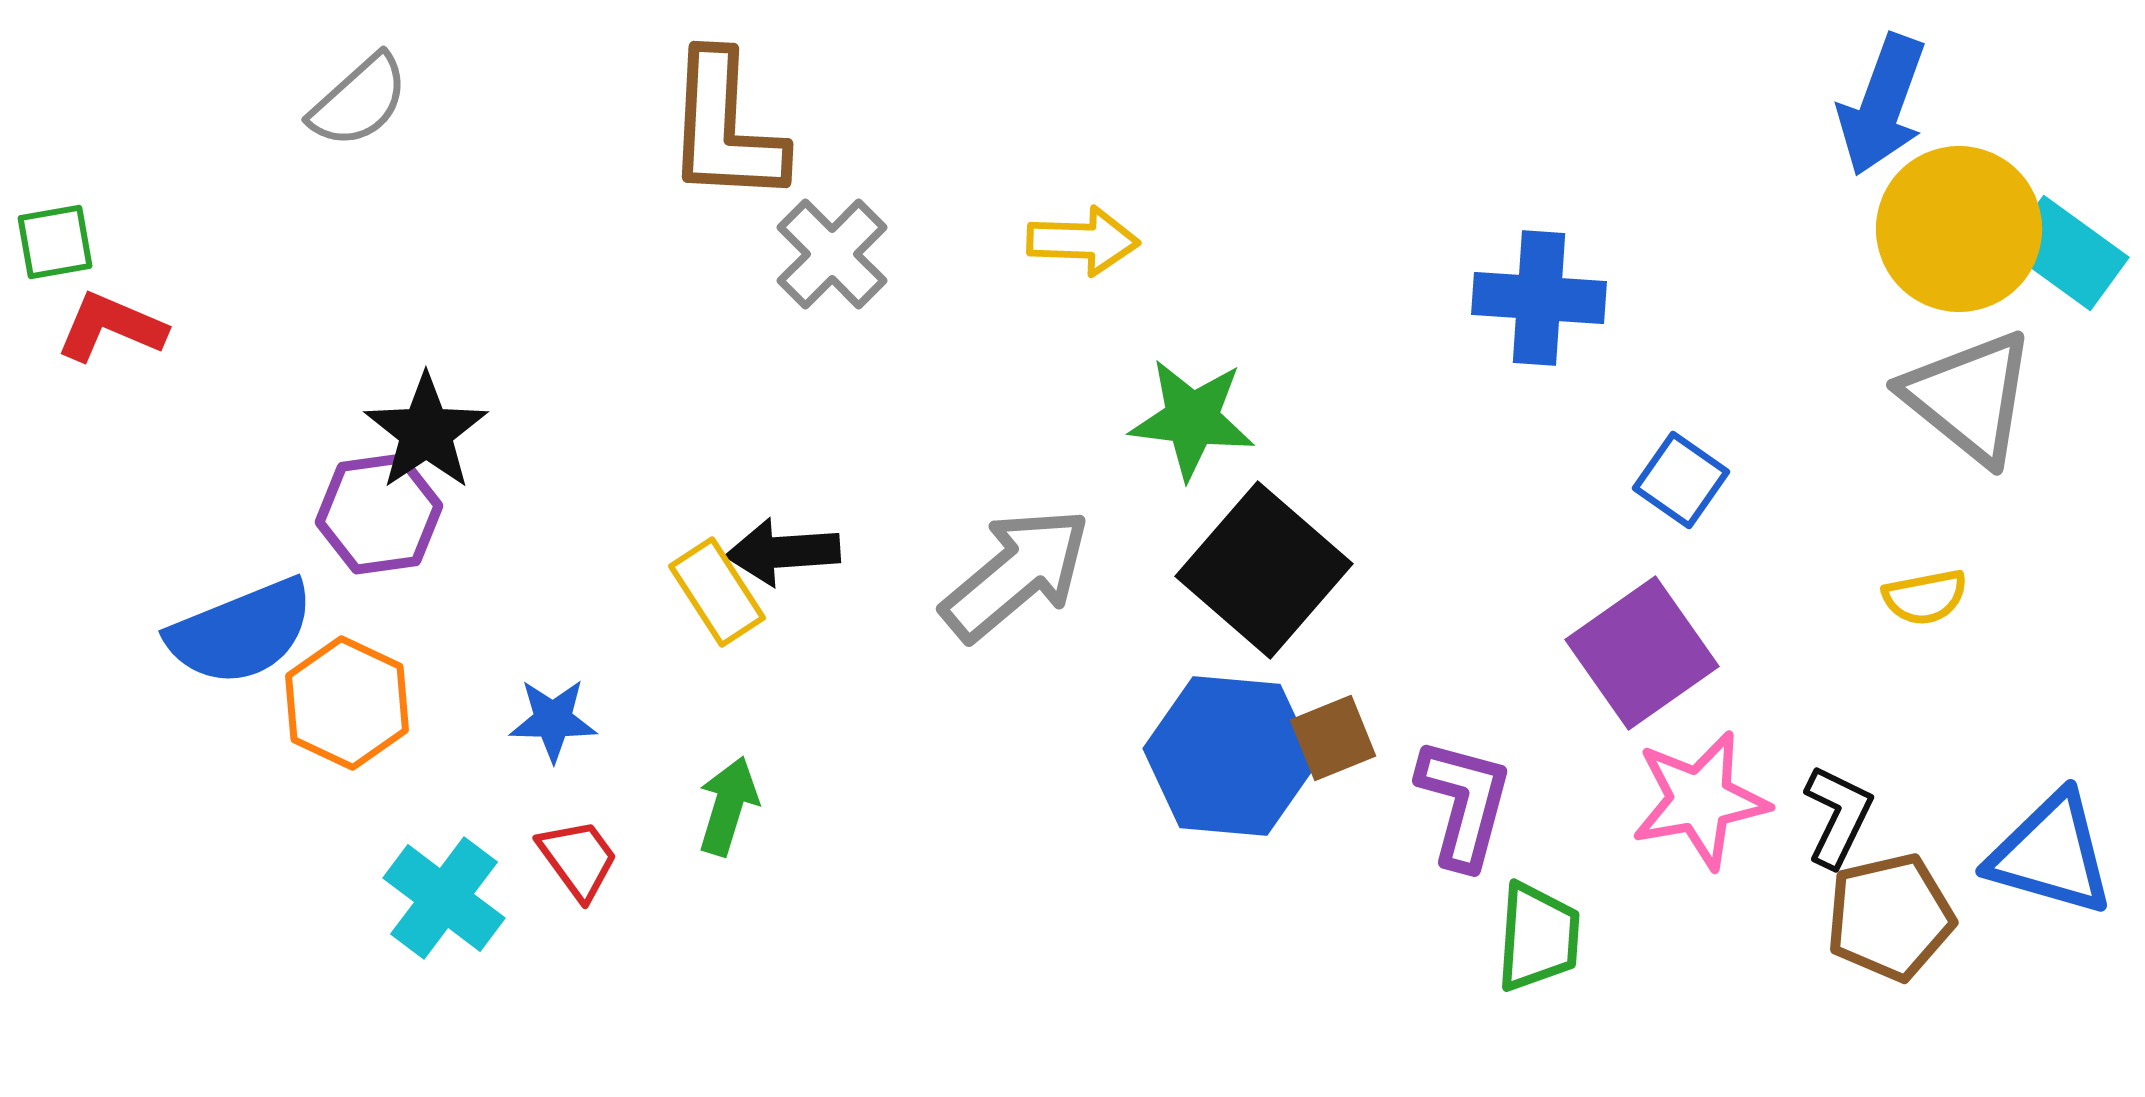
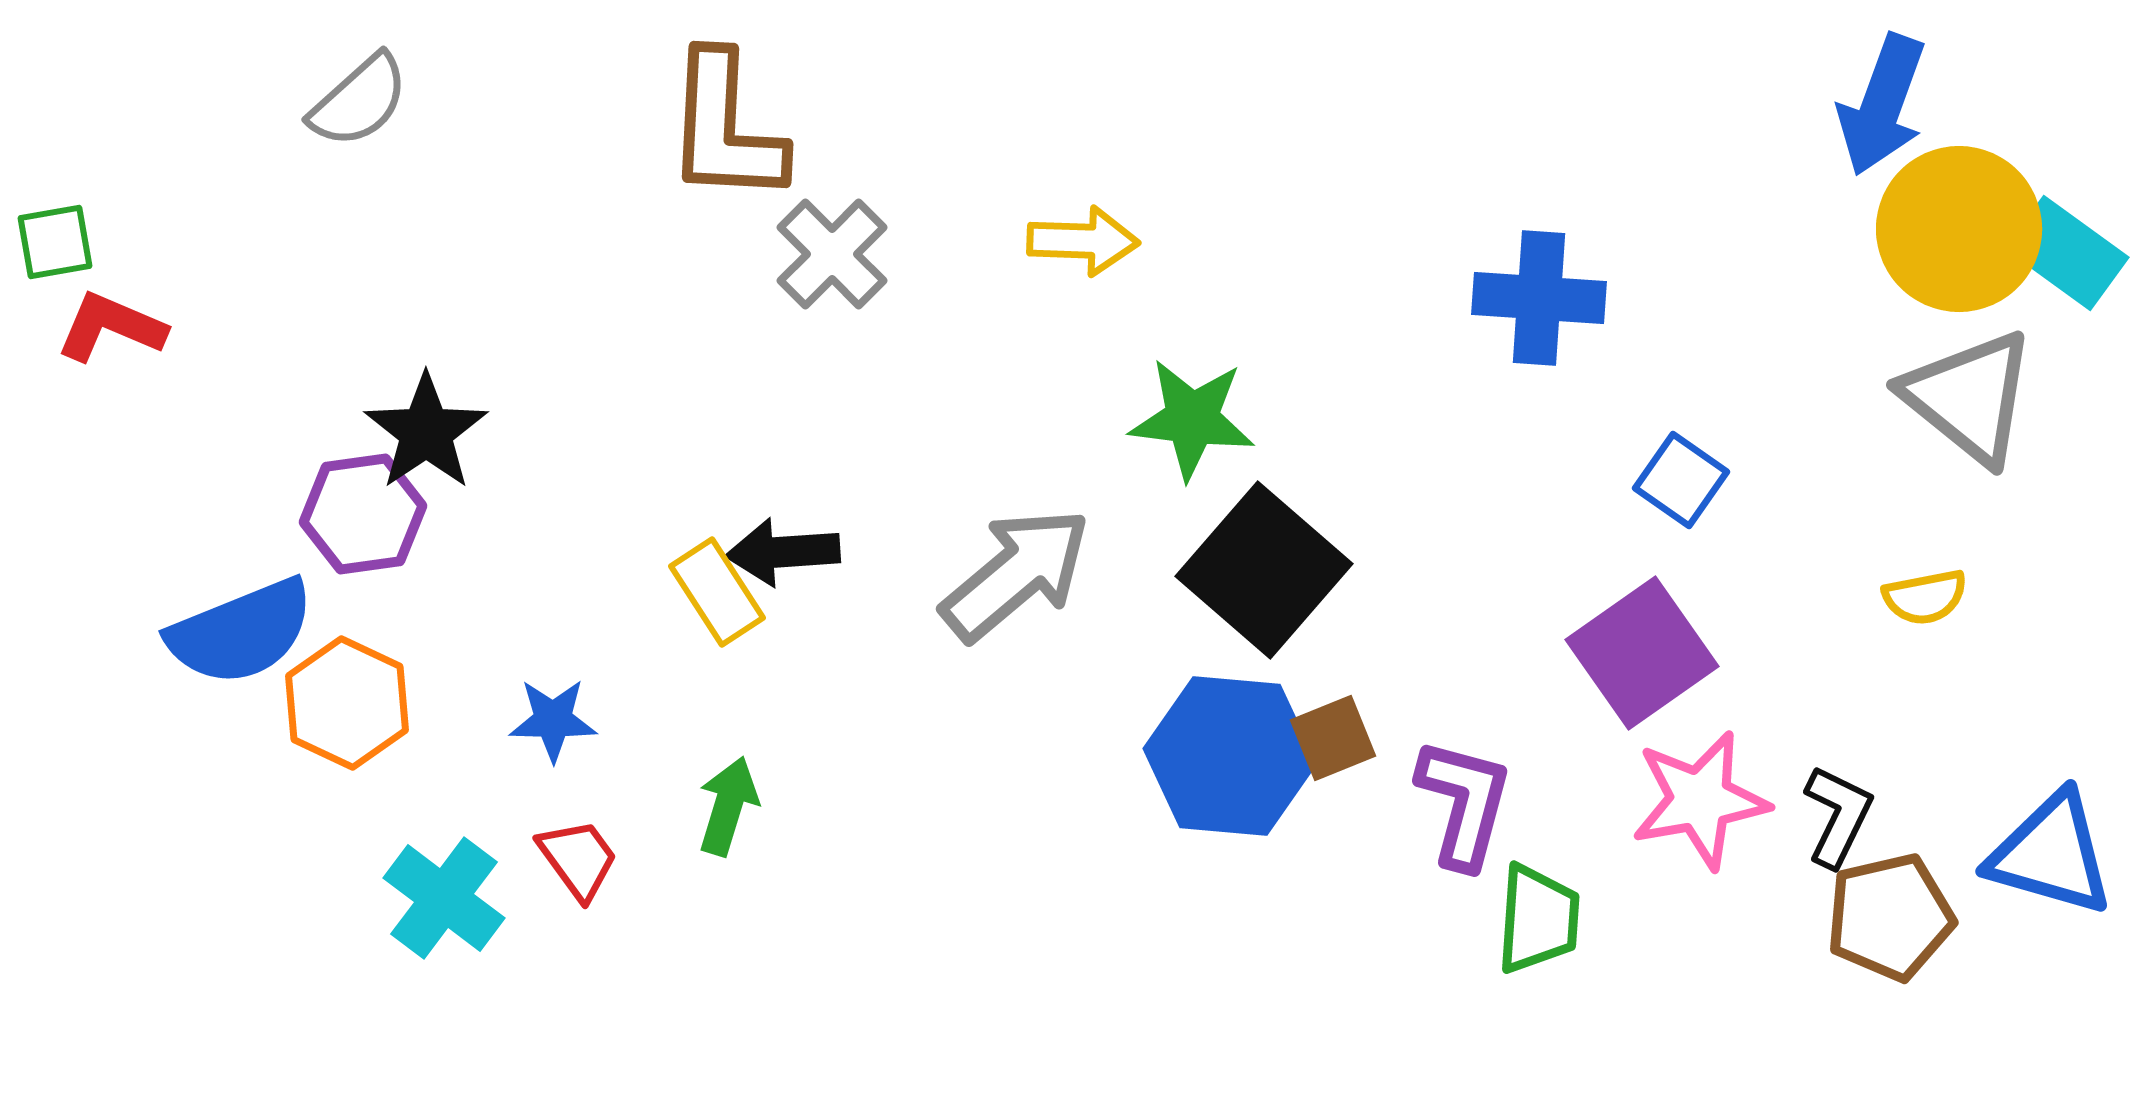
purple hexagon: moved 16 px left
green trapezoid: moved 18 px up
